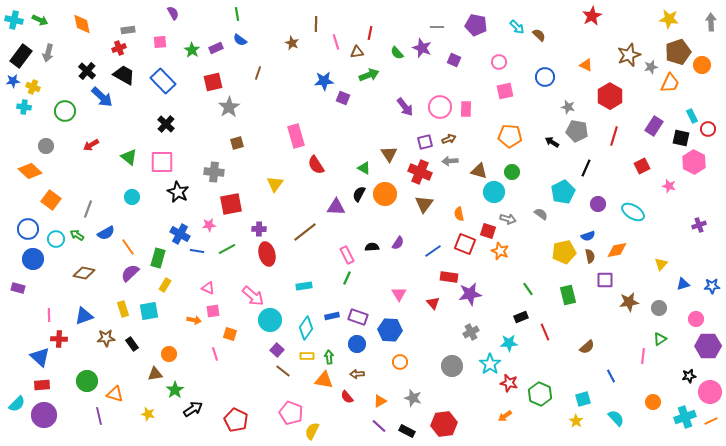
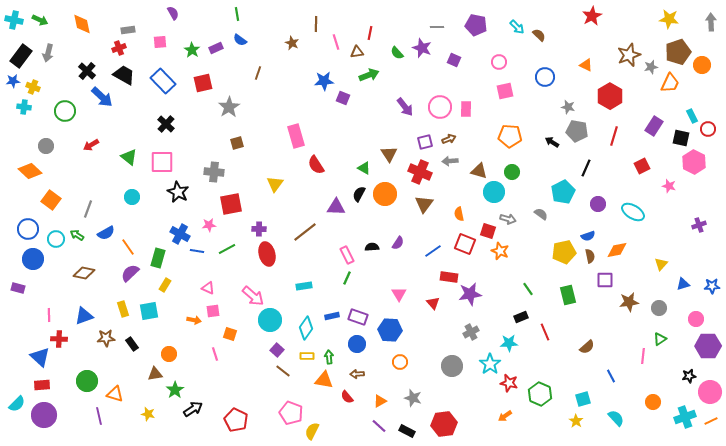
red square at (213, 82): moved 10 px left, 1 px down
